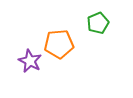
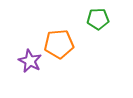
green pentagon: moved 4 px up; rotated 20 degrees clockwise
